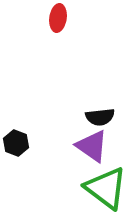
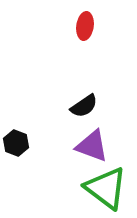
red ellipse: moved 27 px right, 8 px down
black semicircle: moved 16 px left, 11 px up; rotated 28 degrees counterclockwise
purple triangle: rotated 15 degrees counterclockwise
